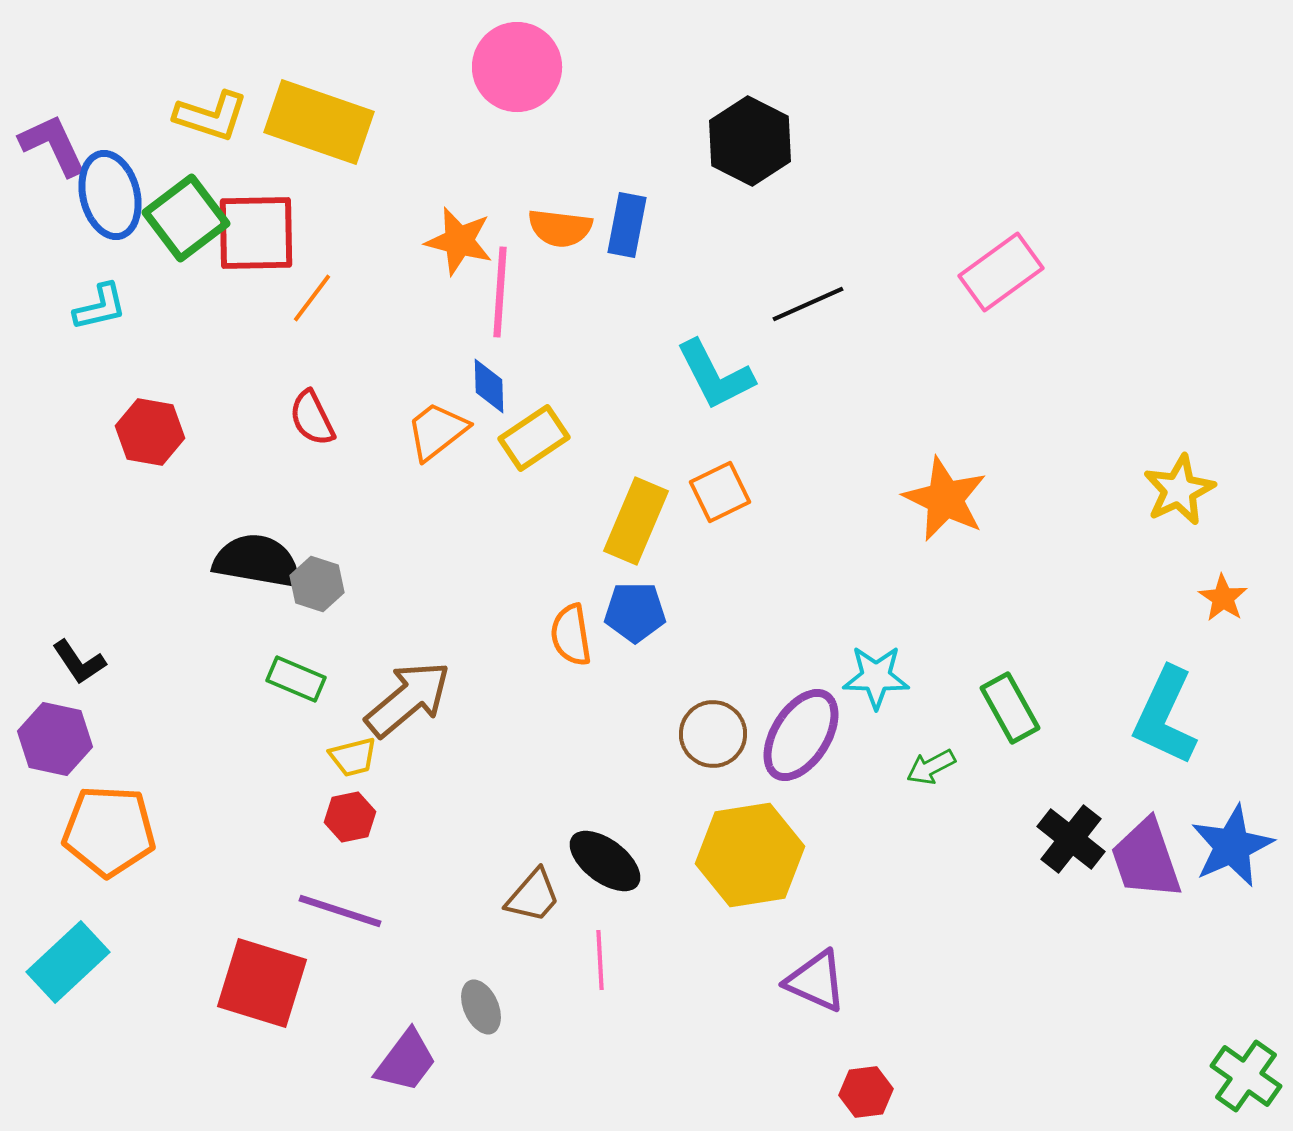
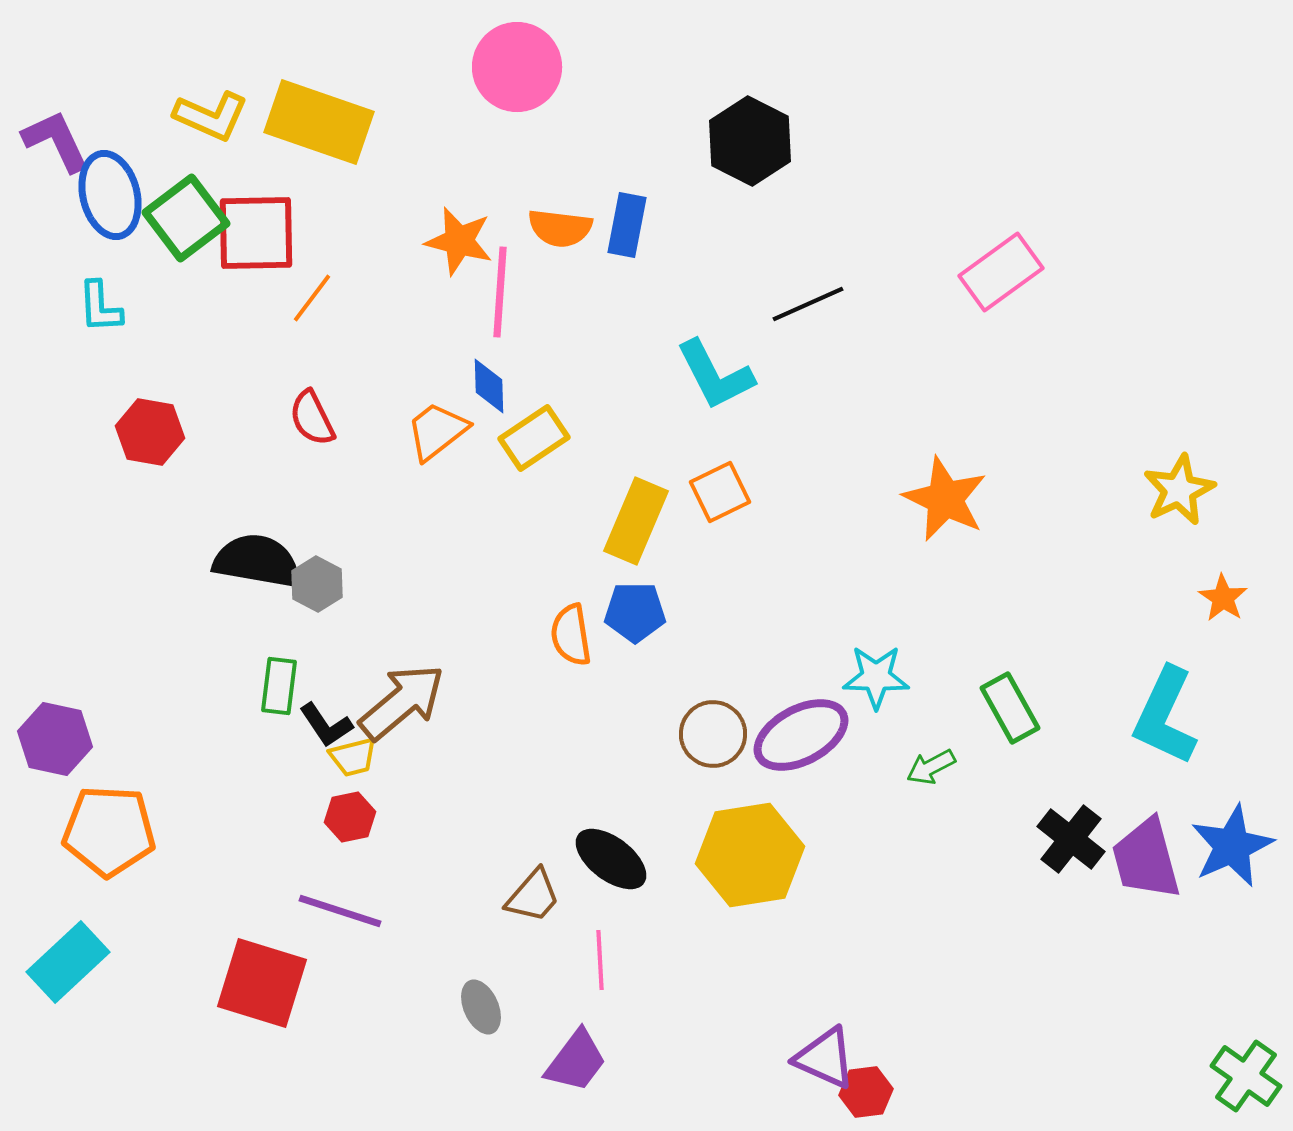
yellow L-shape at (211, 116): rotated 6 degrees clockwise
purple L-shape at (53, 145): moved 3 px right, 4 px up
cyan L-shape at (100, 307): rotated 100 degrees clockwise
gray hexagon at (317, 584): rotated 10 degrees clockwise
black L-shape at (79, 662): moved 247 px right, 63 px down
green rectangle at (296, 679): moved 17 px left, 7 px down; rotated 74 degrees clockwise
brown arrow at (408, 699): moved 6 px left, 3 px down
purple ellipse at (801, 735): rotated 30 degrees clockwise
purple trapezoid at (1146, 859): rotated 4 degrees clockwise
black ellipse at (605, 861): moved 6 px right, 2 px up
purple triangle at (816, 981): moved 9 px right, 77 px down
purple trapezoid at (406, 1061): moved 170 px right
